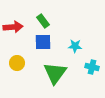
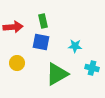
green rectangle: rotated 24 degrees clockwise
blue square: moved 2 px left; rotated 12 degrees clockwise
cyan cross: moved 1 px down
green triangle: moved 2 px right, 1 px down; rotated 25 degrees clockwise
